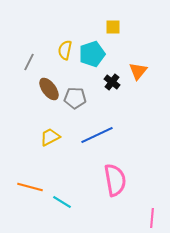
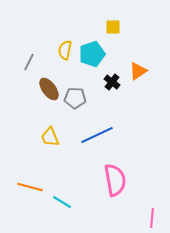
orange triangle: rotated 18 degrees clockwise
yellow trapezoid: rotated 85 degrees counterclockwise
